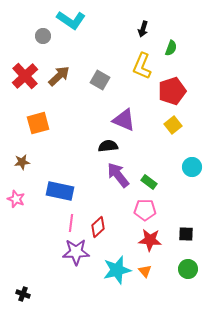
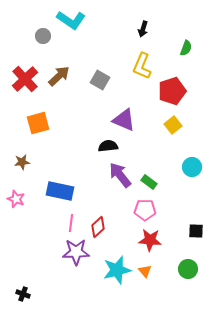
green semicircle: moved 15 px right
red cross: moved 3 px down
purple arrow: moved 2 px right
black square: moved 10 px right, 3 px up
